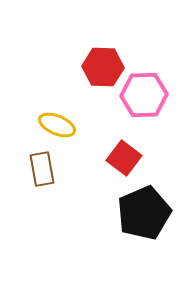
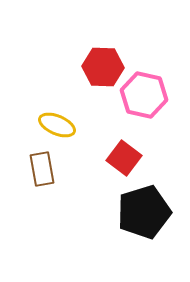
pink hexagon: rotated 15 degrees clockwise
black pentagon: moved 1 px up; rotated 6 degrees clockwise
